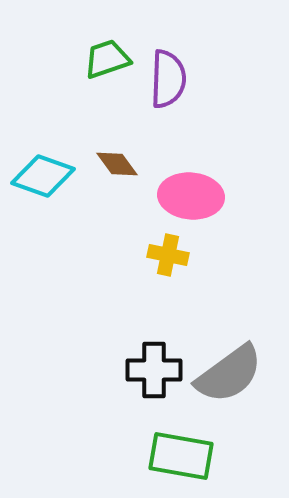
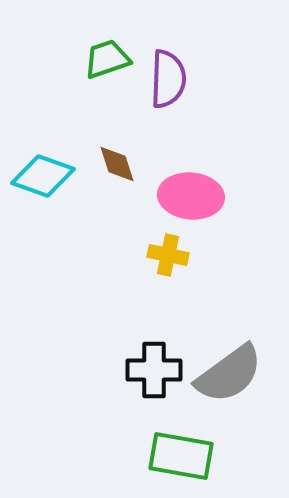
brown diamond: rotated 18 degrees clockwise
